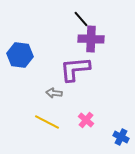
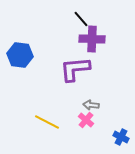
purple cross: moved 1 px right
gray arrow: moved 37 px right, 12 px down
